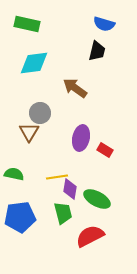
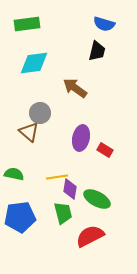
green rectangle: rotated 20 degrees counterclockwise
brown triangle: rotated 20 degrees counterclockwise
